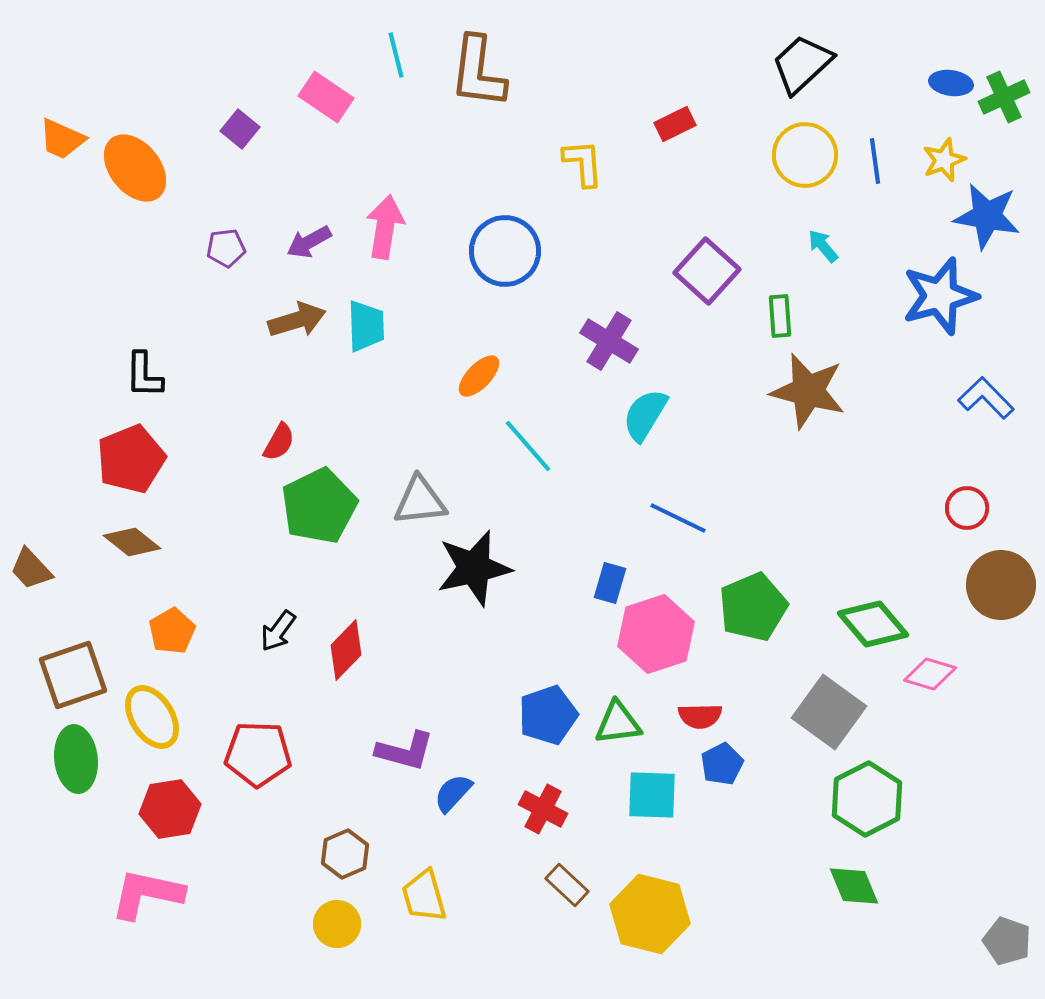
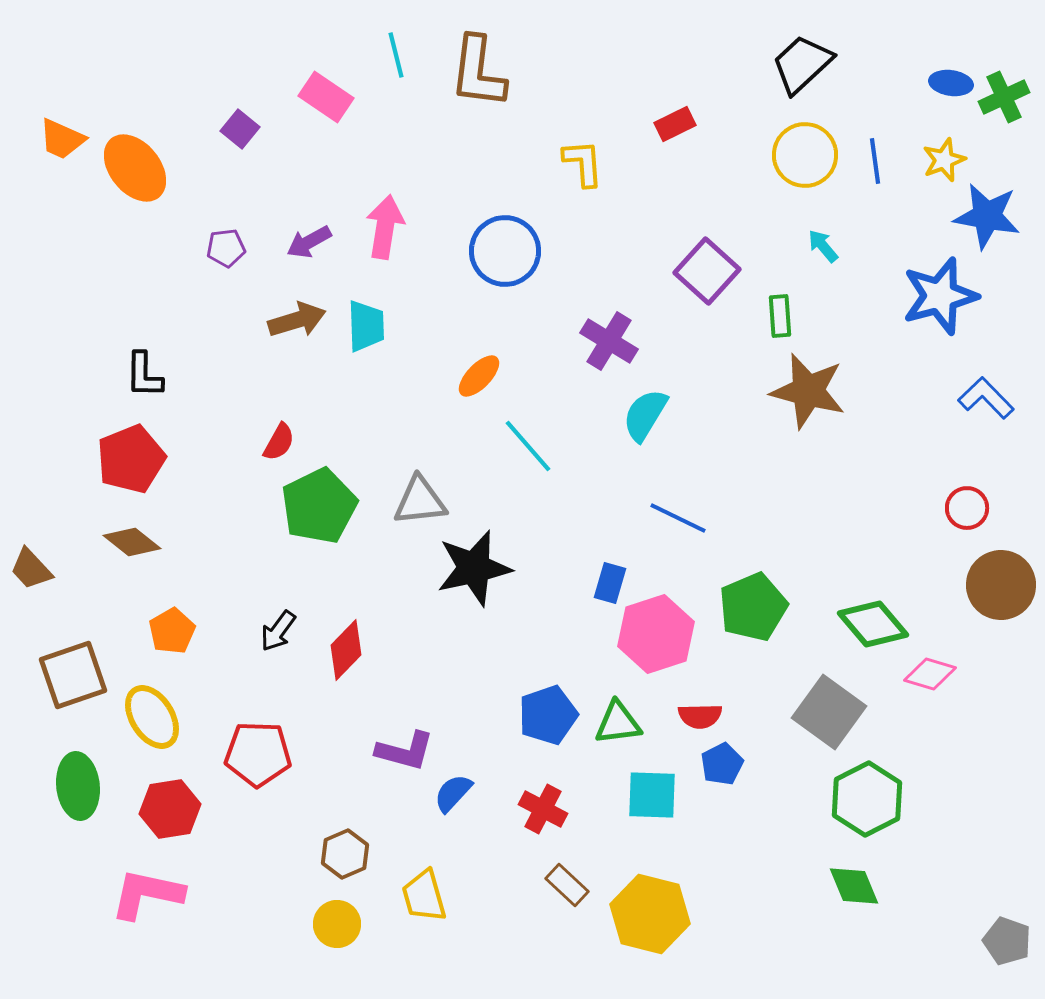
green ellipse at (76, 759): moved 2 px right, 27 px down
